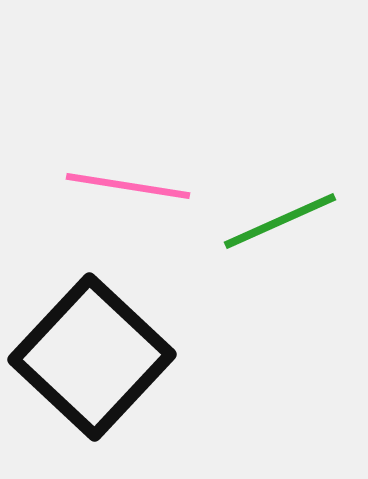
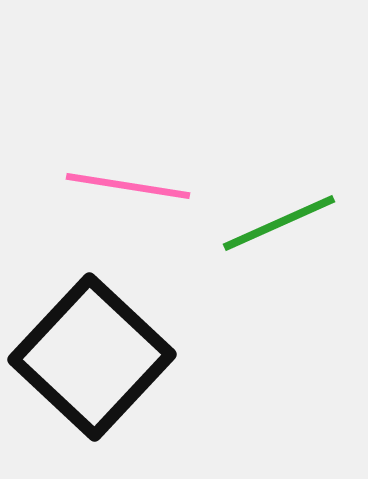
green line: moved 1 px left, 2 px down
